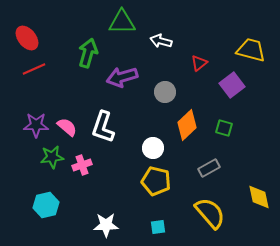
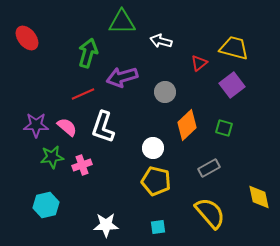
yellow trapezoid: moved 17 px left, 2 px up
red line: moved 49 px right, 25 px down
